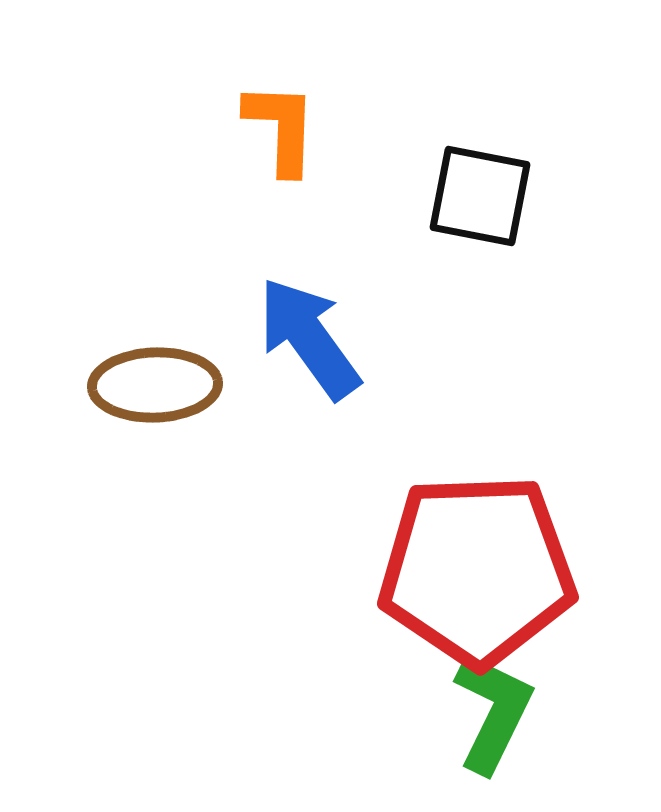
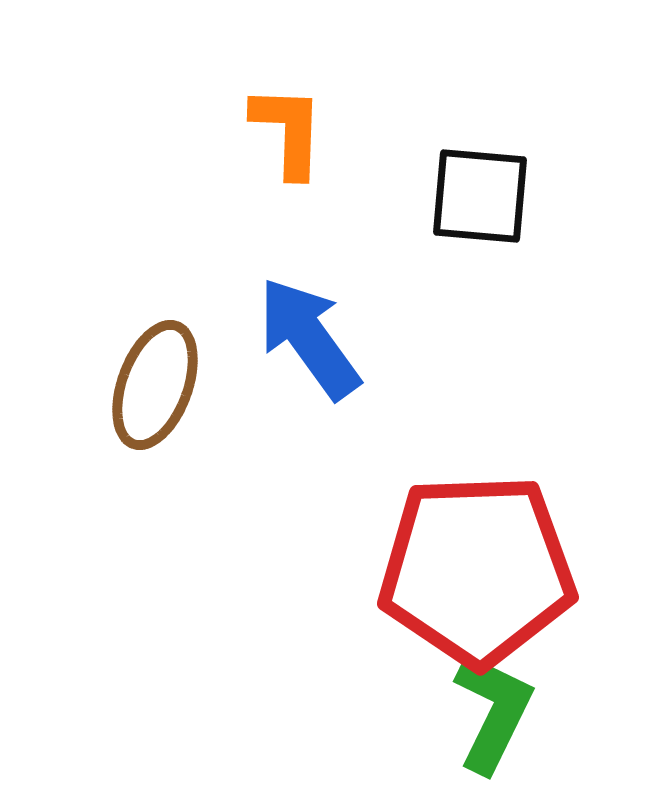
orange L-shape: moved 7 px right, 3 px down
black square: rotated 6 degrees counterclockwise
brown ellipse: rotated 68 degrees counterclockwise
